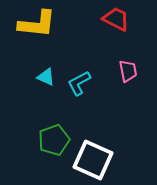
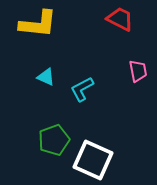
red trapezoid: moved 4 px right
yellow L-shape: moved 1 px right
pink trapezoid: moved 10 px right
cyan L-shape: moved 3 px right, 6 px down
